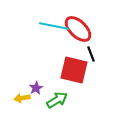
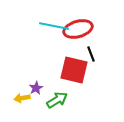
red ellipse: rotated 60 degrees counterclockwise
